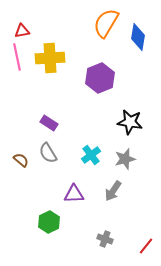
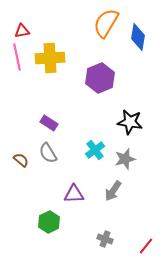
cyan cross: moved 4 px right, 5 px up
